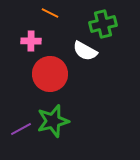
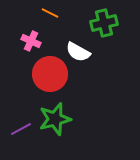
green cross: moved 1 px right, 1 px up
pink cross: rotated 24 degrees clockwise
white semicircle: moved 7 px left, 1 px down
green star: moved 2 px right, 2 px up
